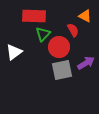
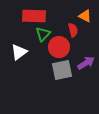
red semicircle: rotated 16 degrees clockwise
white triangle: moved 5 px right
